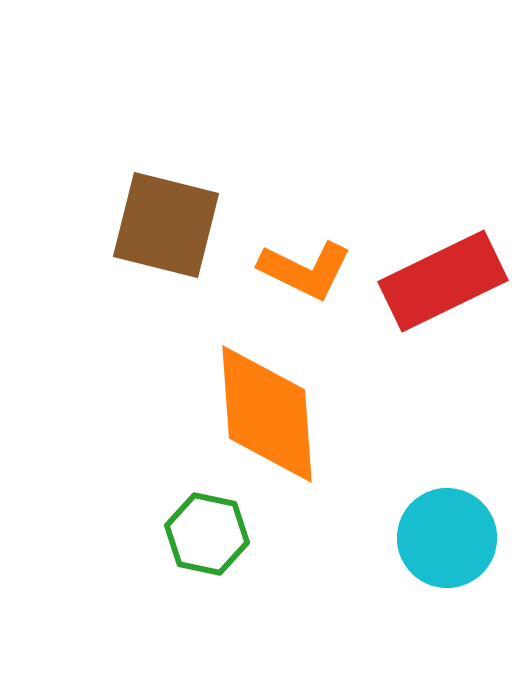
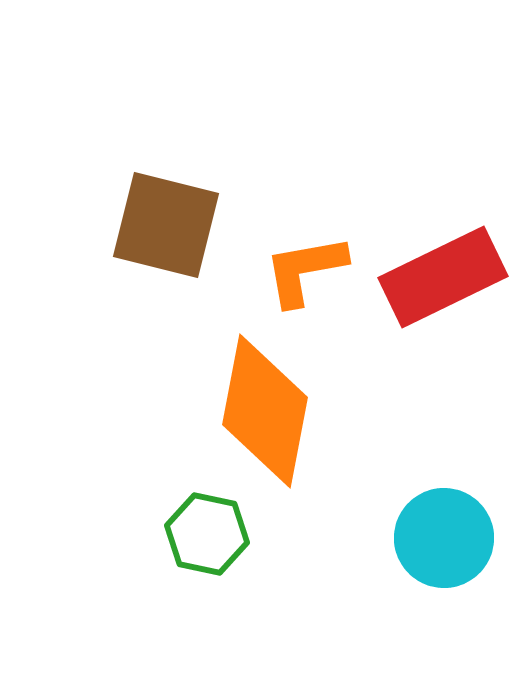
orange L-shape: rotated 144 degrees clockwise
red rectangle: moved 4 px up
orange diamond: moved 2 px left, 3 px up; rotated 15 degrees clockwise
cyan circle: moved 3 px left
